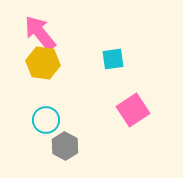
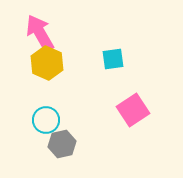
pink arrow: rotated 9 degrees clockwise
yellow hexagon: moved 4 px right; rotated 16 degrees clockwise
gray hexagon: moved 3 px left, 2 px up; rotated 20 degrees clockwise
